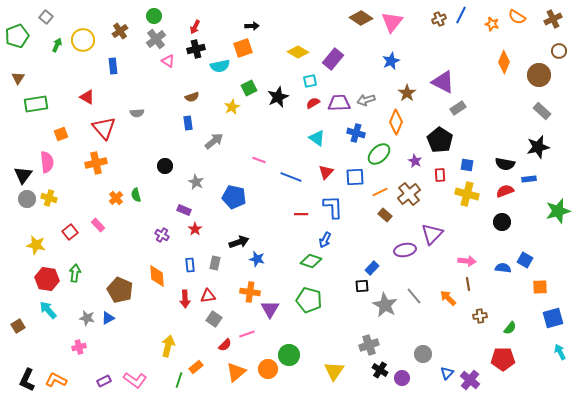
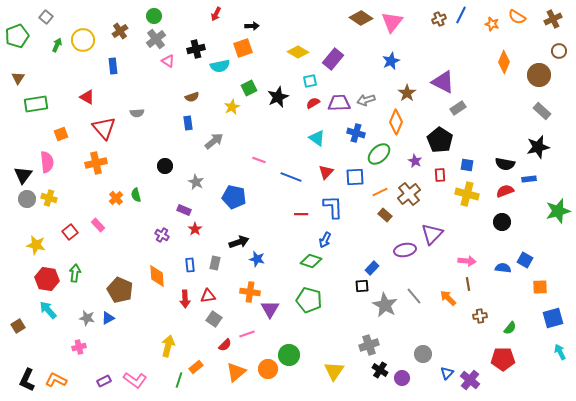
red arrow at (195, 27): moved 21 px right, 13 px up
